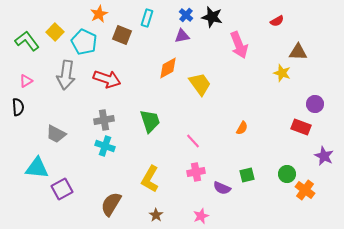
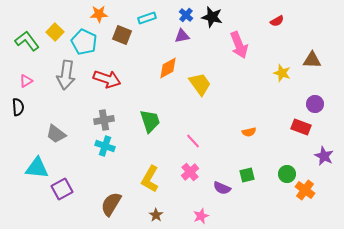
orange star: rotated 24 degrees clockwise
cyan rectangle: rotated 54 degrees clockwise
brown triangle: moved 14 px right, 8 px down
orange semicircle: moved 7 px right, 4 px down; rotated 48 degrees clockwise
gray trapezoid: rotated 10 degrees clockwise
pink cross: moved 6 px left; rotated 30 degrees counterclockwise
